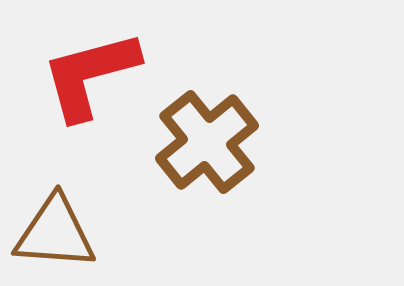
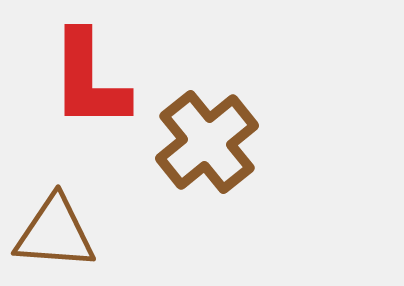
red L-shape: moved 1 px left, 5 px down; rotated 75 degrees counterclockwise
